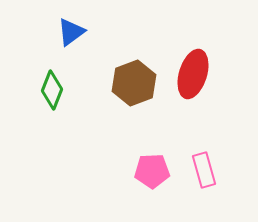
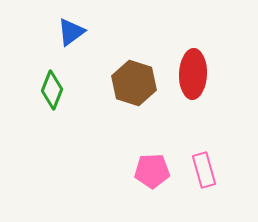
red ellipse: rotated 15 degrees counterclockwise
brown hexagon: rotated 21 degrees counterclockwise
